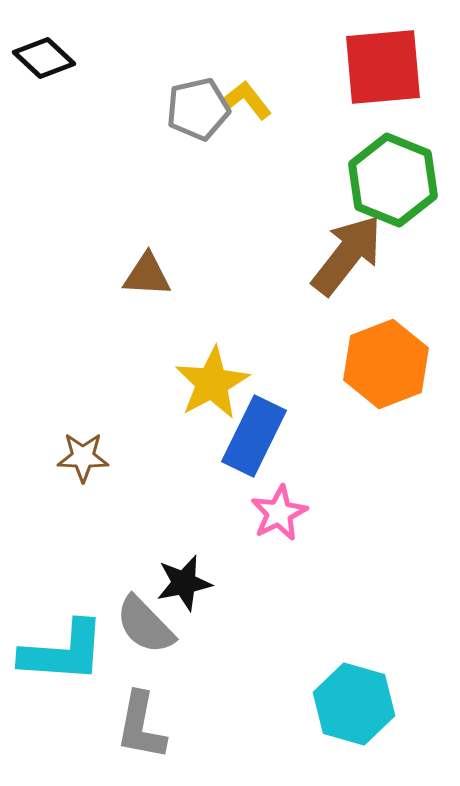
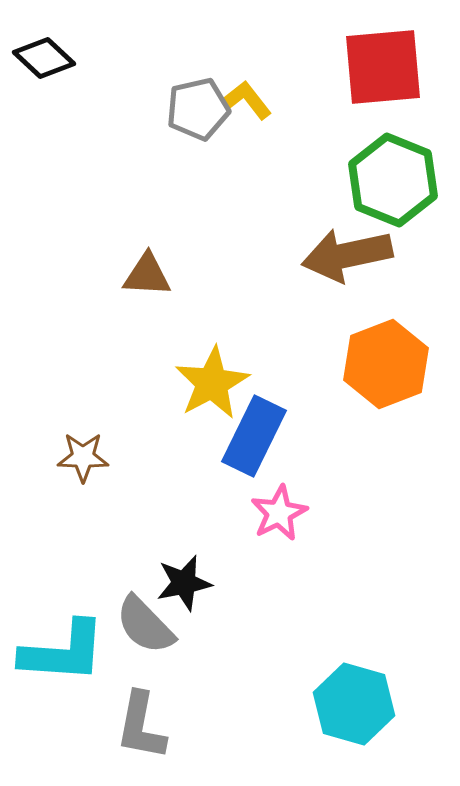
brown arrow: rotated 140 degrees counterclockwise
